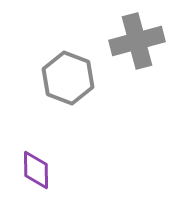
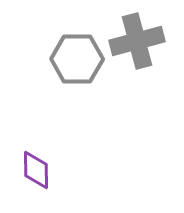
gray hexagon: moved 9 px right, 19 px up; rotated 21 degrees counterclockwise
